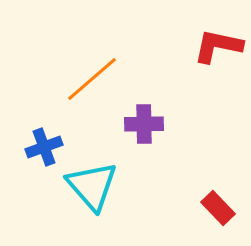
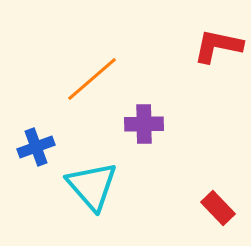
blue cross: moved 8 px left
